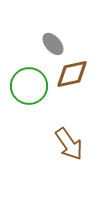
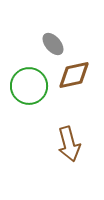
brown diamond: moved 2 px right, 1 px down
brown arrow: rotated 20 degrees clockwise
